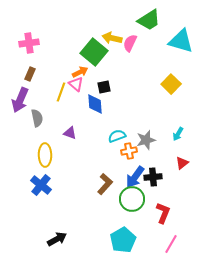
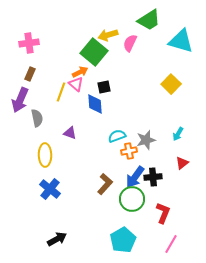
yellow arrow: moved 4 px left, 3 px up; rotated 30 degrees counterclockwise
blue cross: moved 9 px right, 4 px down
